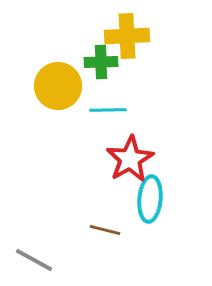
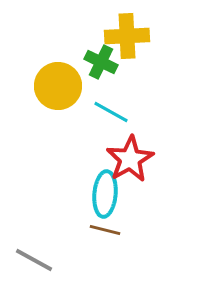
green cross: rotated 28 degrees clockwise
cyan line: moved 3 px right, 2 px down; rotated 30 degrees clockwise
cyan ellipse: moved 45 px left, 5 px up
